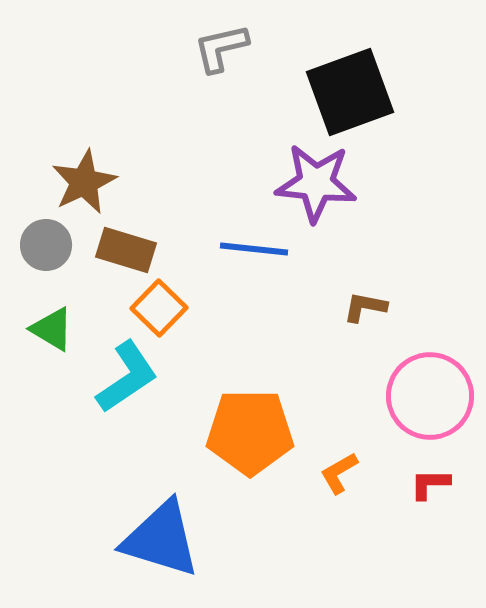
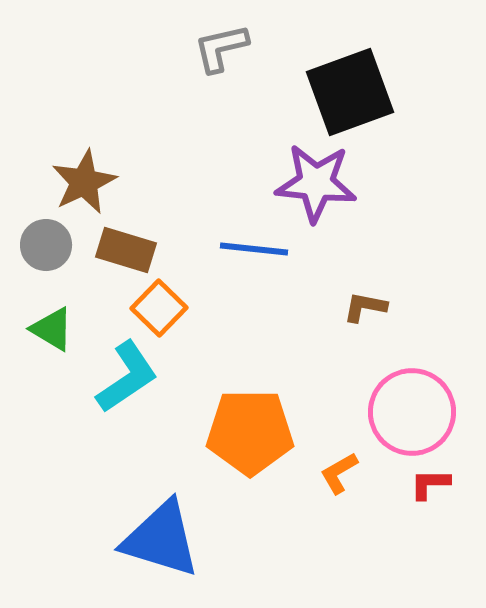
pink circle: moved 18 px left, 16 px down
